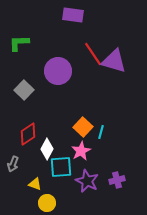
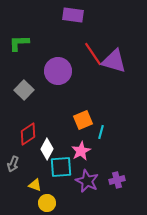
orange square: moved 7 px up; rotated 24 degrees clockwise
yellow triangle: moved 1 px down
